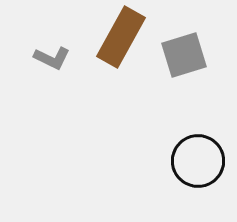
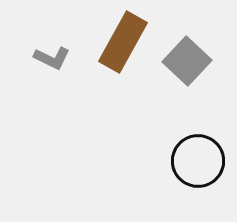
brown rectangle: moved 2 px right, 5 px down
gray square: moved 3 px right, 6 px down; rotated 30 degrees counterclockwise
